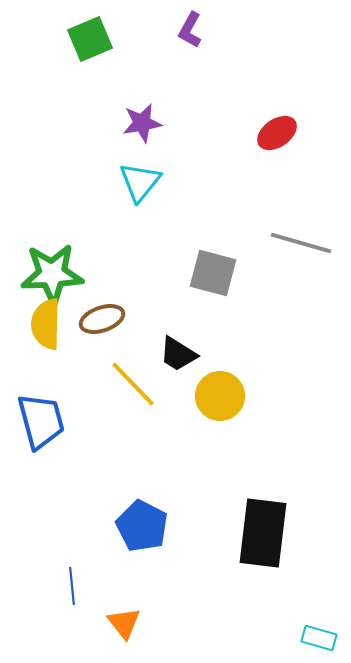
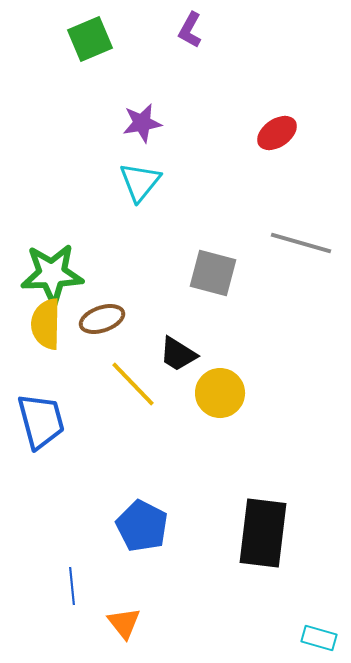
yellow circle: moved 3 px up
